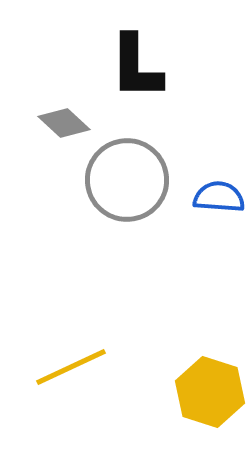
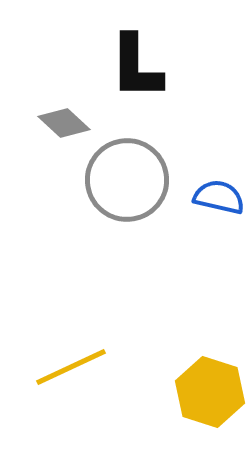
blue semicircle: rotated 9 degrees clockwise
